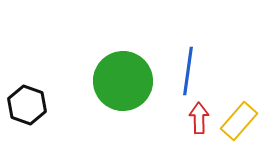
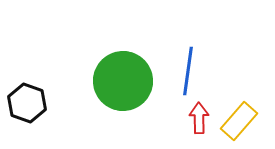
black hexagon: moved 2 px up
